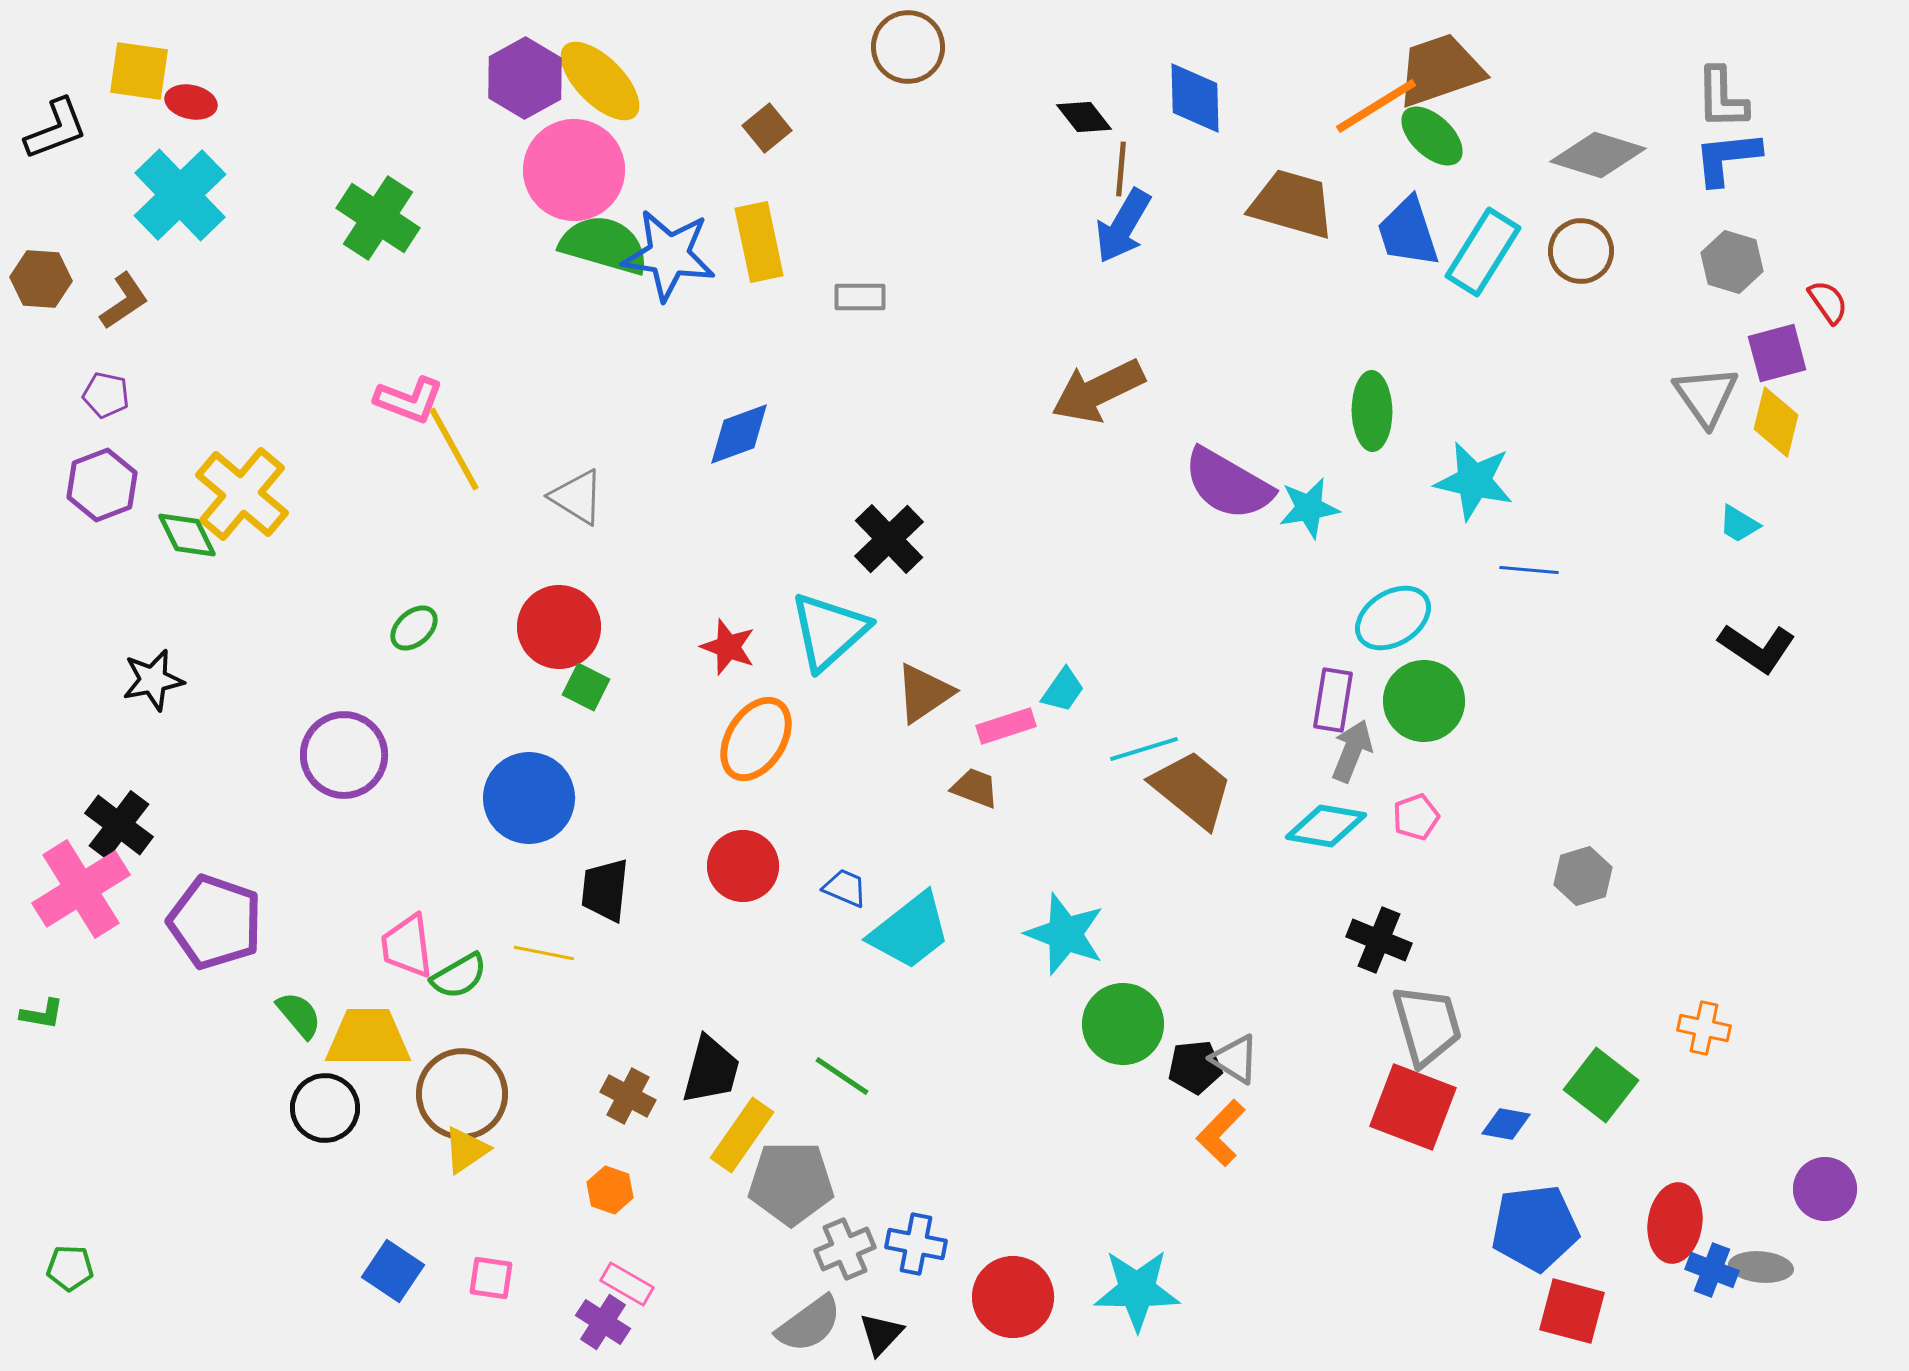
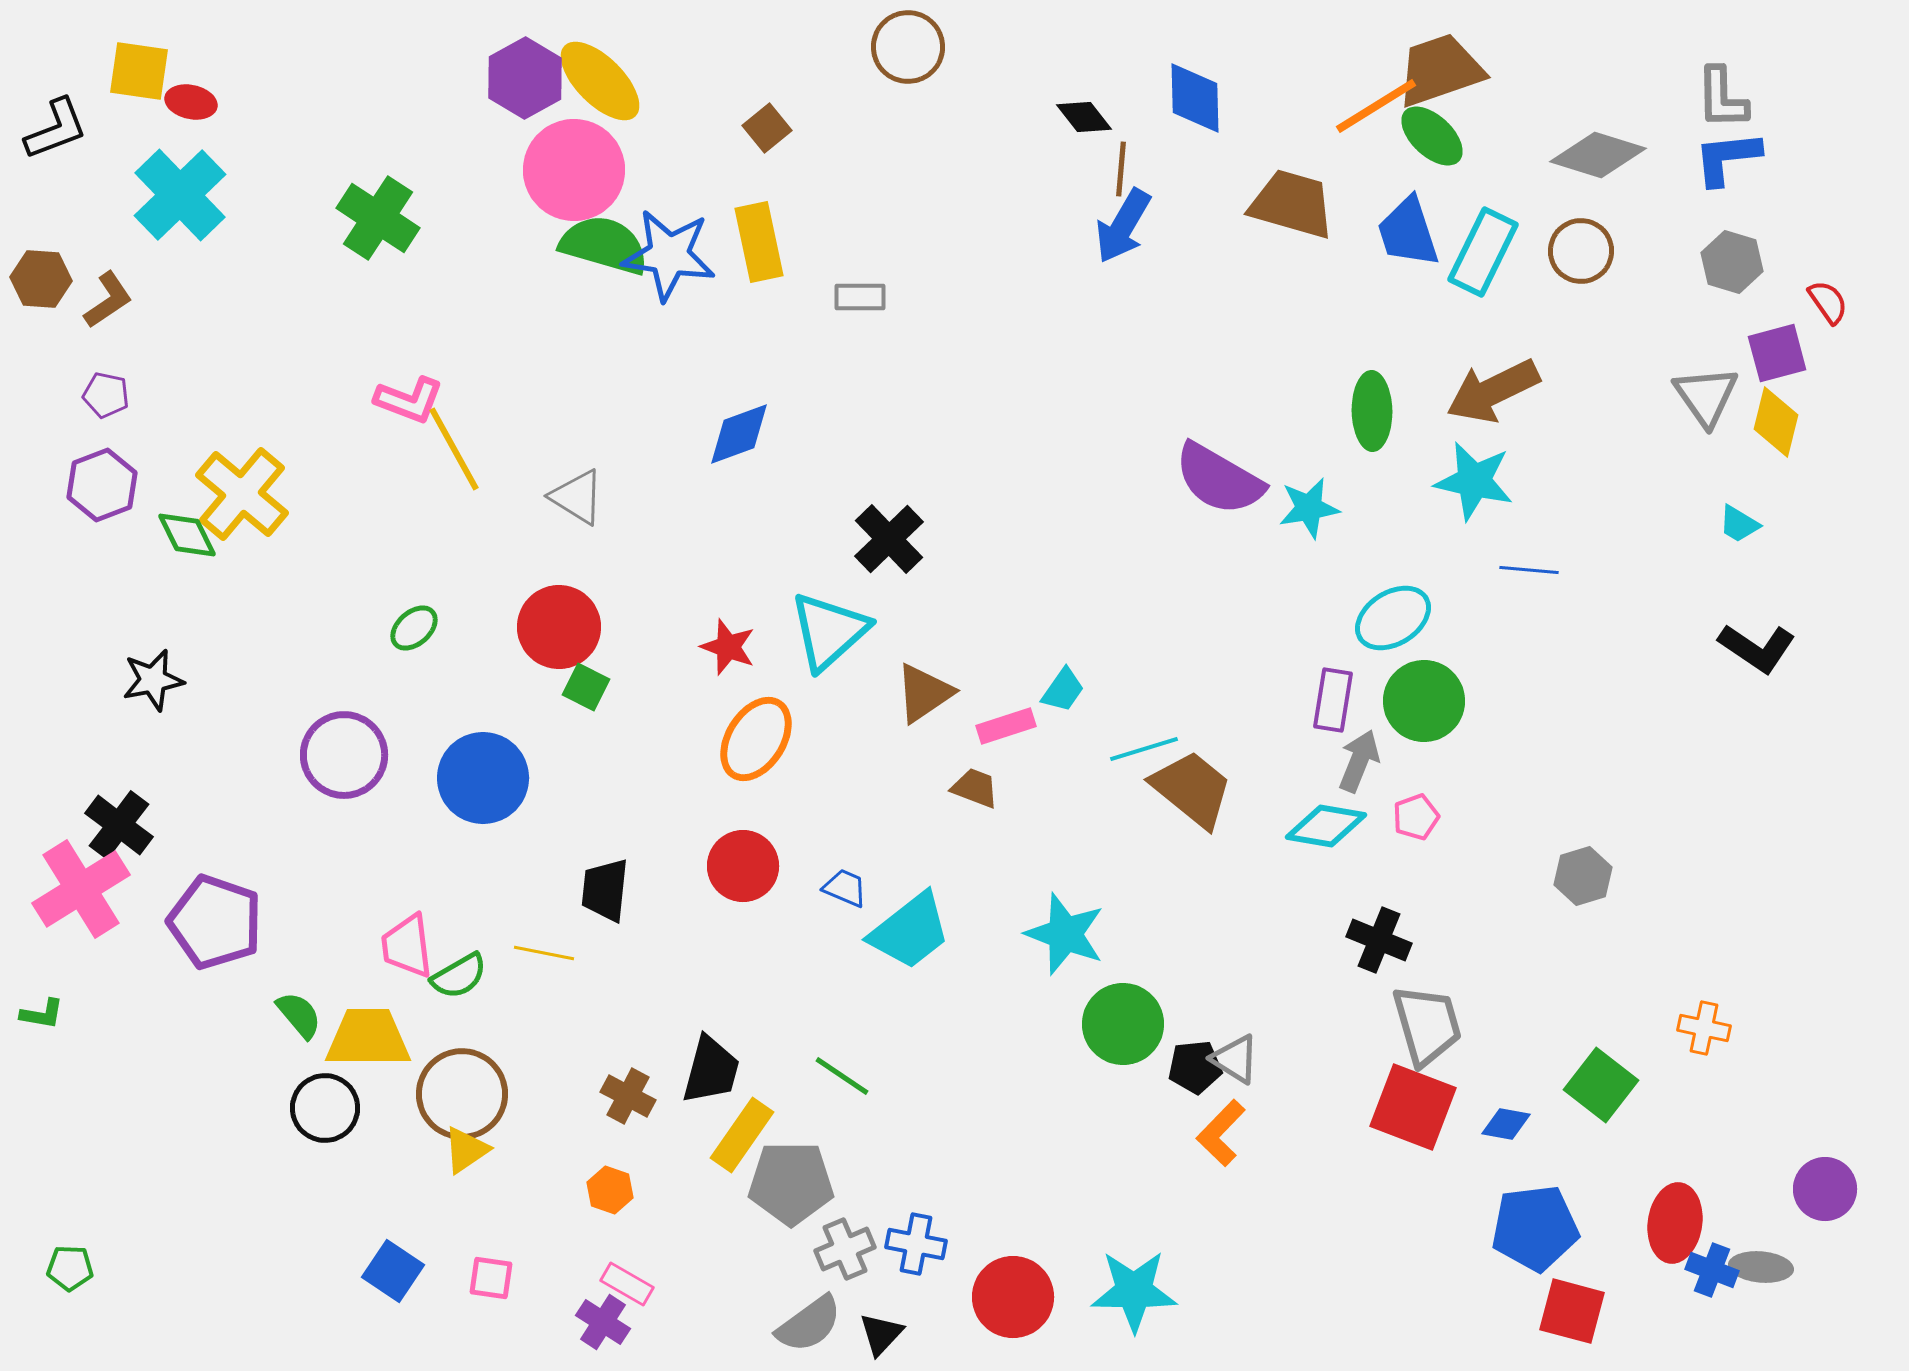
cyan rectangle at (1483, 252): rotated 6 degrees counterclockwise
brown L-shape at (124, 301): moved 16 px left, 1 px up
brown arrow at (1098, 391): moved 395 px right
purple semicircle at (1228, 484): moved 9 px left, 5 px up
gray arrow at (1352, 751): moved 7 px right, 10 px down
blue circle at (529, 798): moved 46 px left, 20 px up
cyan star at (1137, 1290): moved 3 px left, 1 px down
